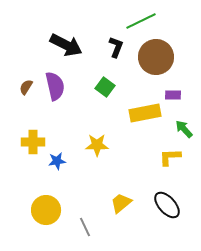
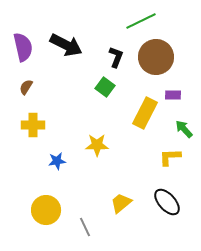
black L-shape: moved 10 px down
purple semicircle: moved 32 px left, 39 px up
yellow rectangle: rotated 52 degrees counterclockwise
yellow cross: moved 17 px up
black ellipse: moved 3 px up
